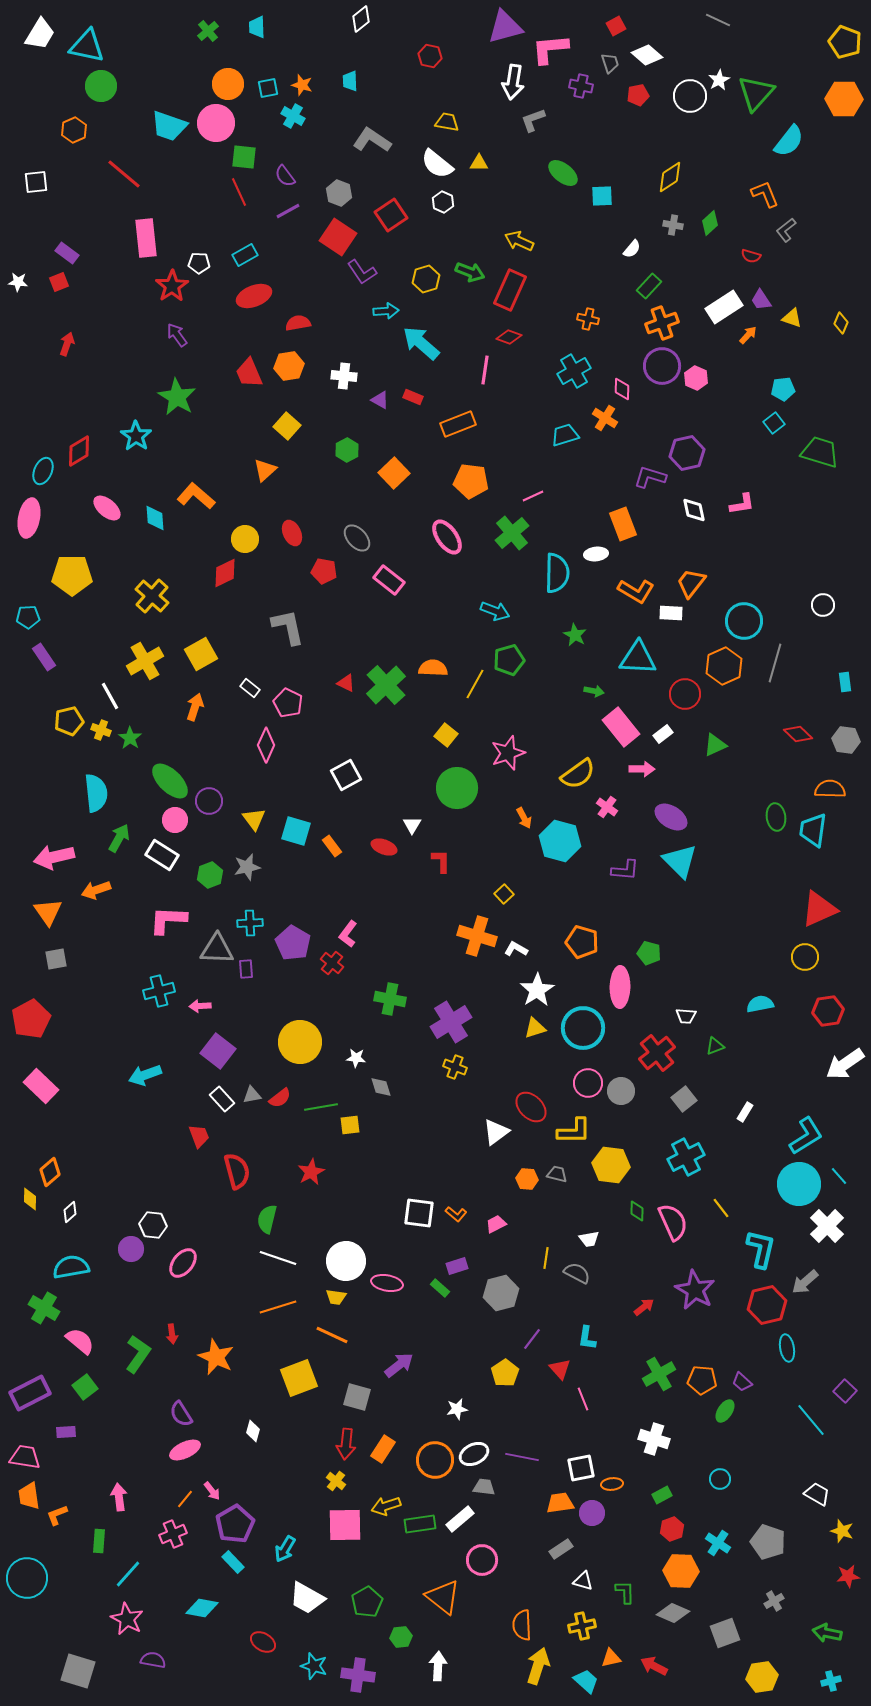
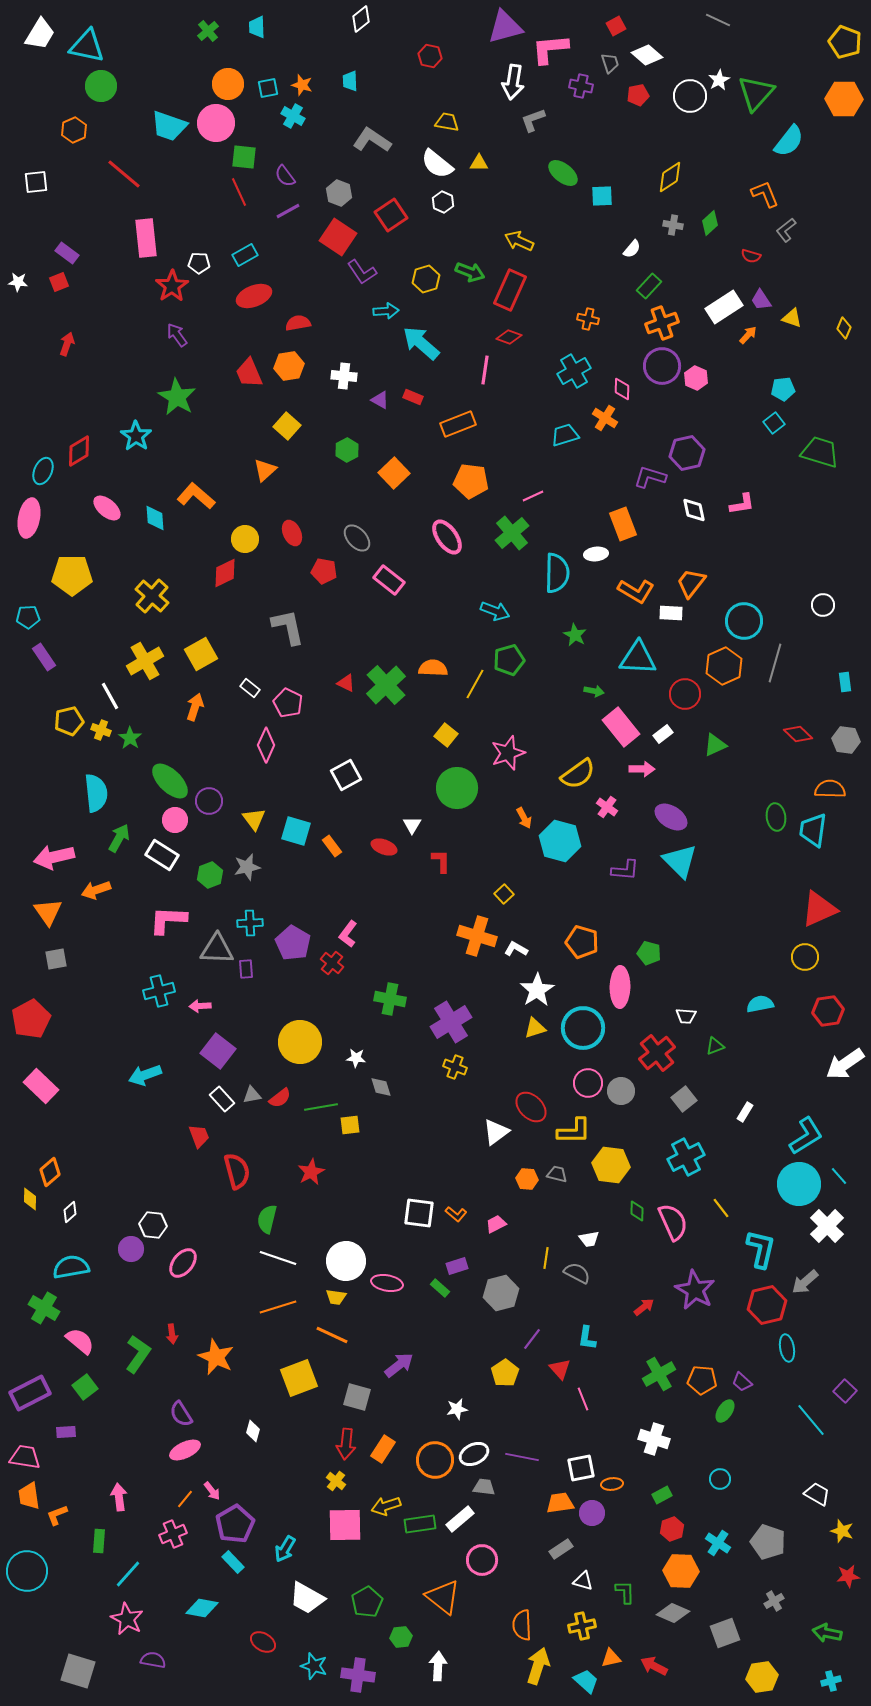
yellow diamond at (841, 323): moved 3 px right, 5 px down
cyan circle at (27, 1578): moved 7 px up
